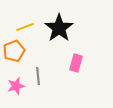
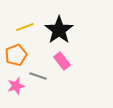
black star: moved 2 px down
orange pentagon: moved 2 px right, 4 px down
pink rectangle: moved 14 px left, 2 px up; rotated 54 degrees counterclockwise
gray line: rotated 66 degrees counterclockwise
